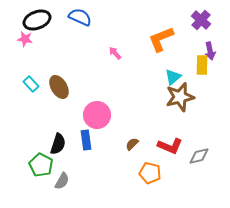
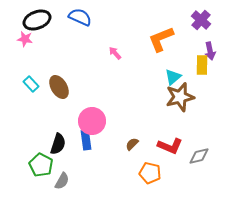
pink circle: moved 5 px left, 6 px down
